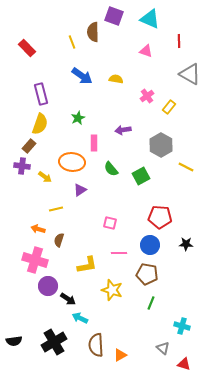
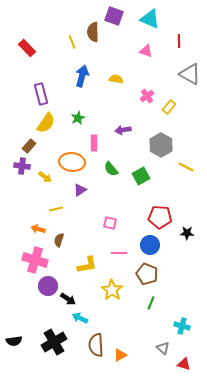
blue arrow at (82, 76): rotated 110 degrees counterclockwise
yellow semicircle at (40, 124): moved 6 px right, 1 px up; rotated 15 degrees clockwise
black star at (186, 244): moved 1 px right, 11 px up
brown pentagon at (147, 274): rotated 10 degrees clockwise
yellow star at (112, 290): rotated 15 degrees clockwise
